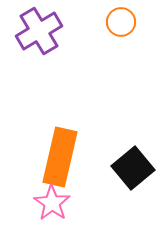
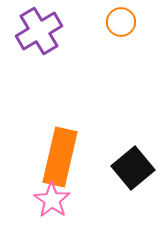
pink star: moved 3 px up
